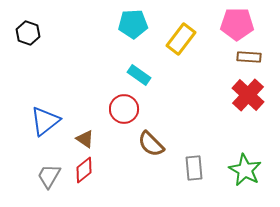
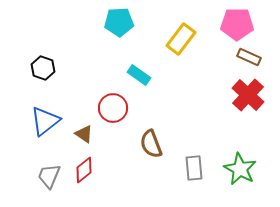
cyan pentagon: moved 14 px left, 2 px up
black hexagon: moved 15 px right, 35 px down
brown rectangle: rotated 20 degrees clockwise
red circle: moved 11 px left, 1 px up
brown triangle: moved 1 px left, 5 px up
brown semicircle: rotated 24 degrees clockwise
green star: moved 5 px left, 1 px up
gray trapezoid: rotated 8 degrees counterclockwise
